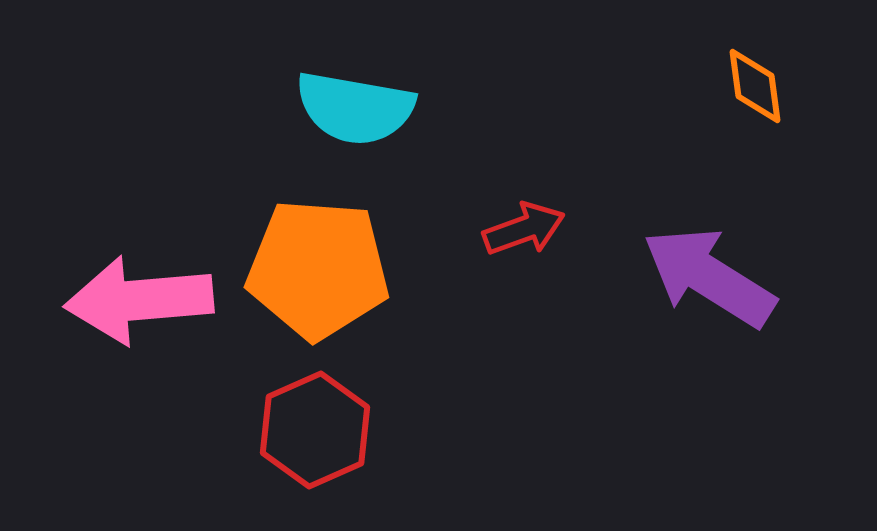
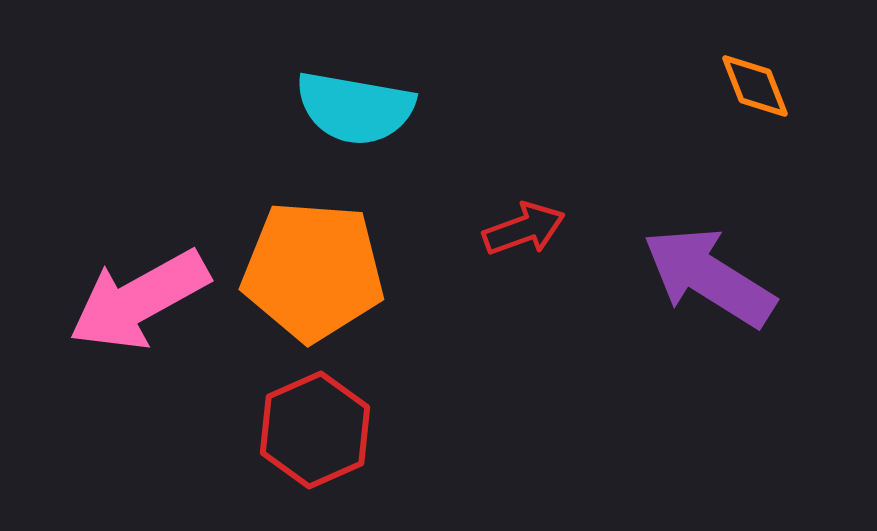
orange diamond: rotated 14 degrees counterclockwise
orange pentagon: moved 5 px left, 2 px down
pink arrow: rotated 24 degrees counterclockwise
